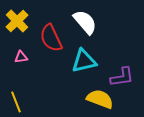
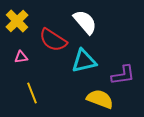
red semicircle: moved 2 px right, 2 px down; rotated 32 degrees counterclockwise
purple L-shape: moved 1 px right, 2 px up
yellow line: moved 16 px right, 9 px up
